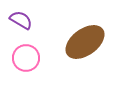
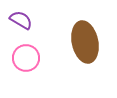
brown ellipse: rotated 66 degrees counterclockwise
